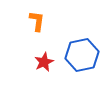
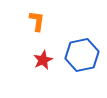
red star: moved 1 px left, 2 px up
